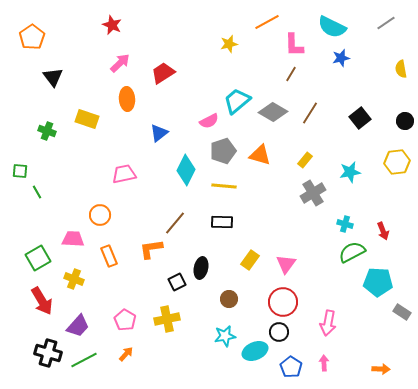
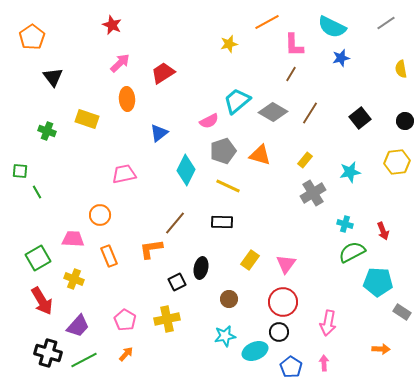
yellow line at (224, 186): moved 4 px right; rotated 20 degrees clockwise
orange arrow at (381, 369): moved 20 px up
